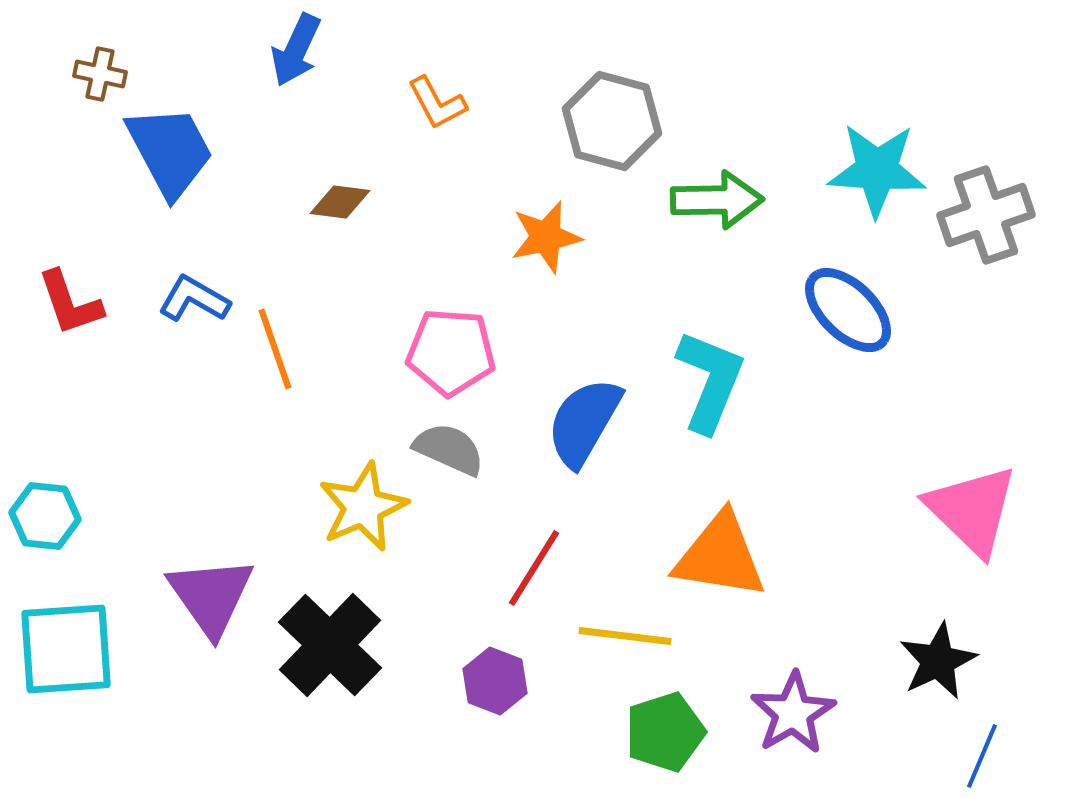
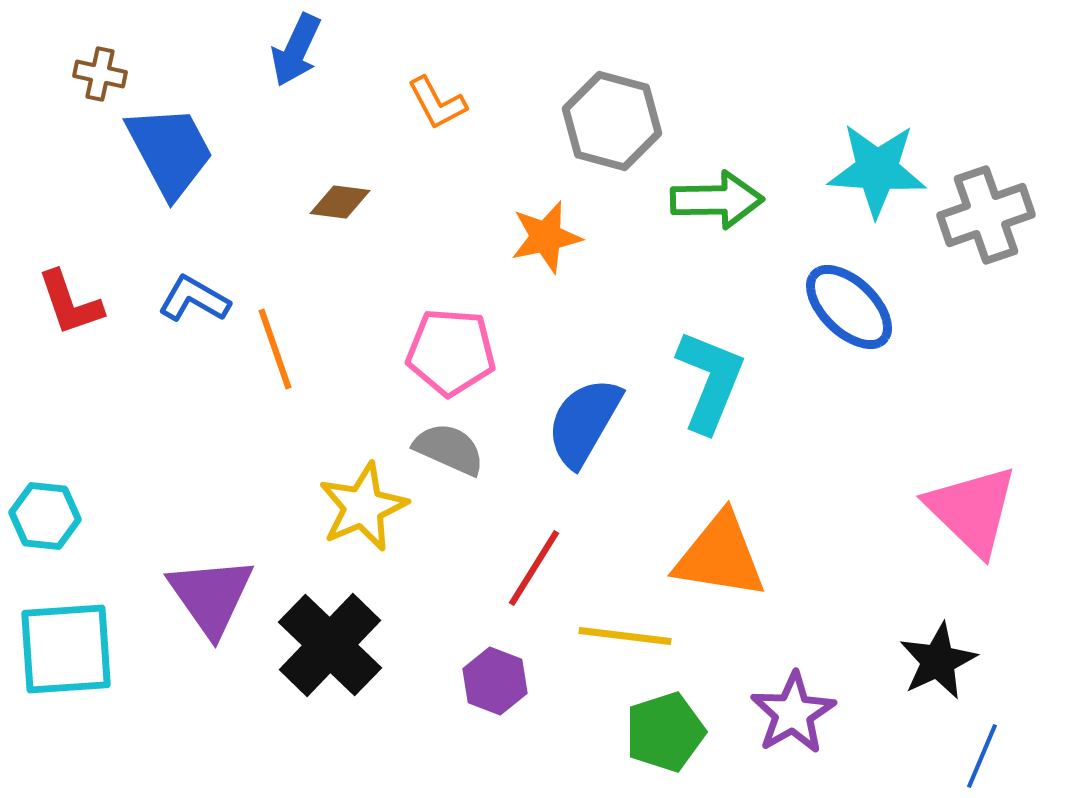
blue ellipse: moved 1 px right, 3 px up
